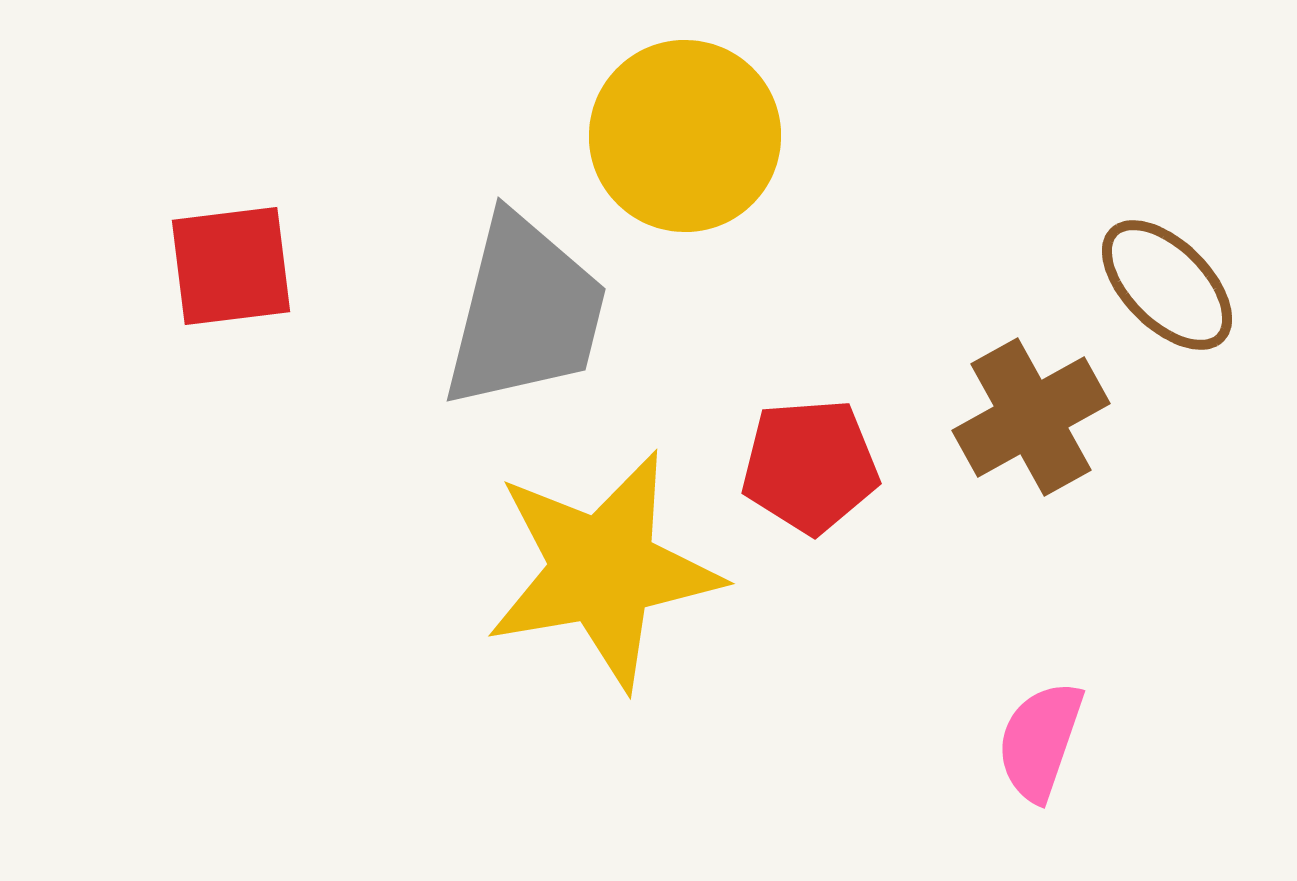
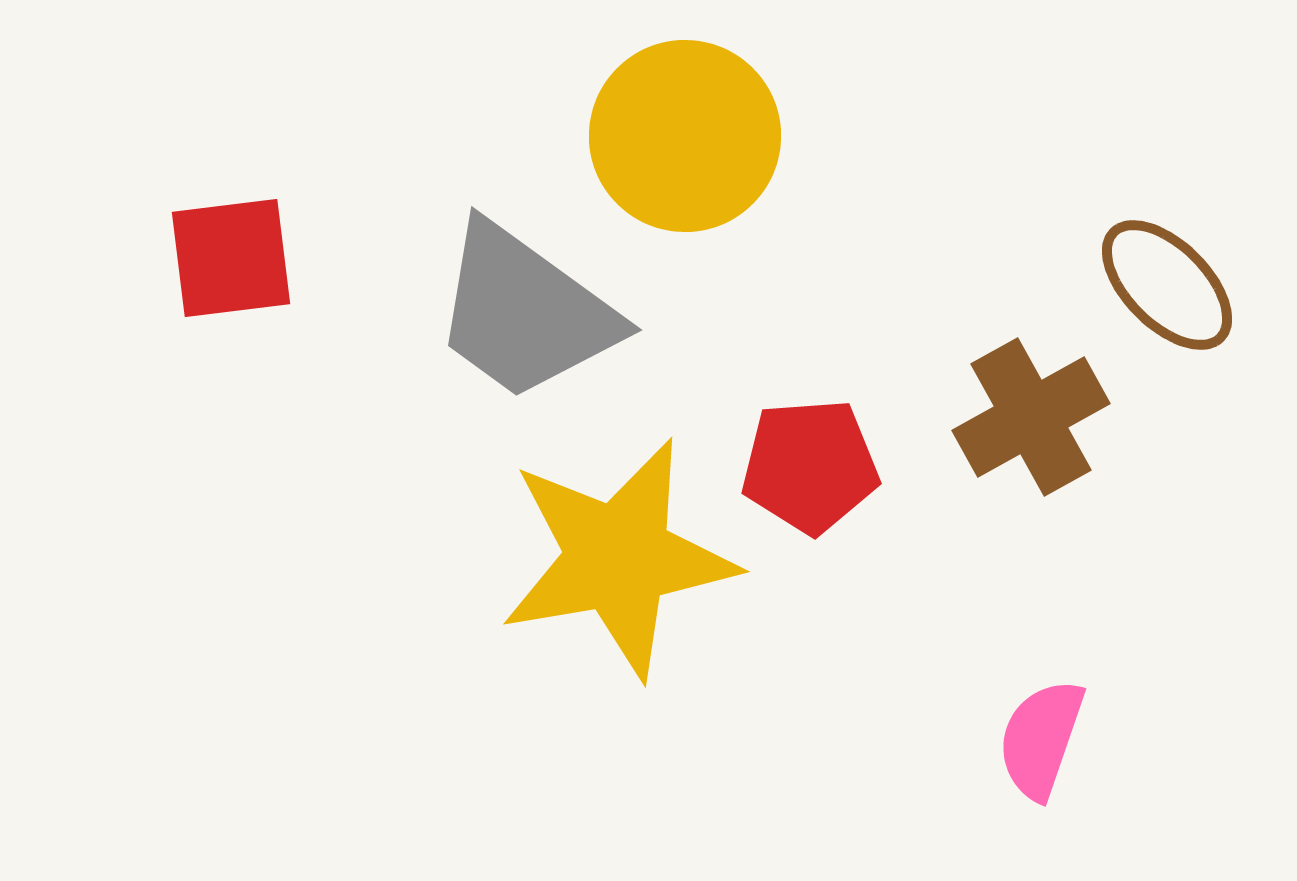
red square: moved 8 px up
gray trapezoid: rotated 112 degrees clockwise
yellow star: moved 15 px right, 12 px up
pink semicircle: moved 1 px right, 2 px up
